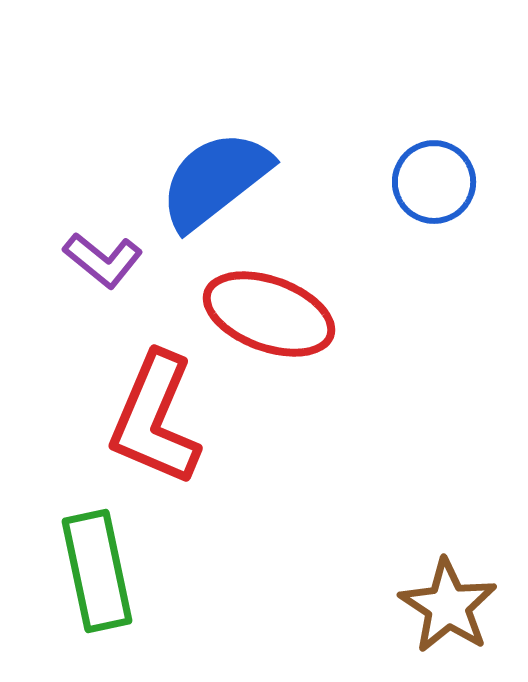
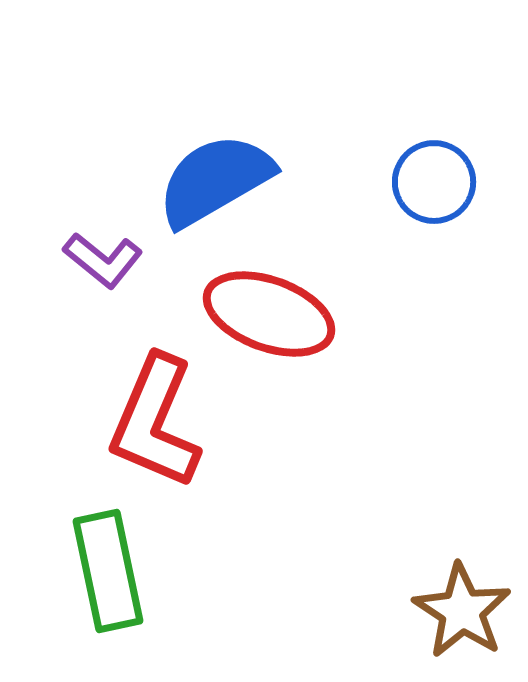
blue semicircle: rotated 8 degrees clockwise
red L-shape: moved 3 px down
green rectangle: moved 11 px right
brown star: moved 14 px right, 5 px down
